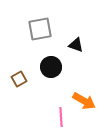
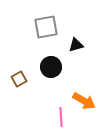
gray square: moved 6 px right, 2 px up
black triangle: rotated 35 degrees counterclockwise
